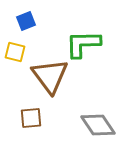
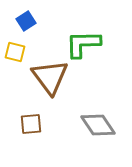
blue square: rotated 12 degrees counterclockwise
brown triangle: moved 1 px down
brown square: moved 6 px down
